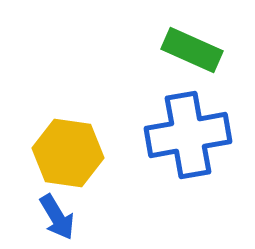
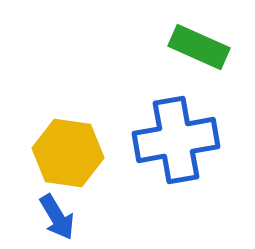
green rectangle: moved 7 px right, 3 px up
blue cross: moved 12 px left, 5 px down
